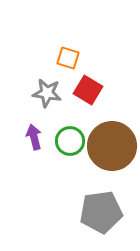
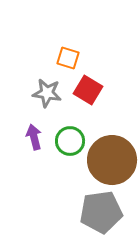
brown circle: moved 14 px down
